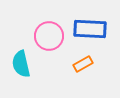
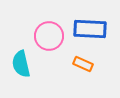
orange rectangle: rotated 54 degrees clockwise
